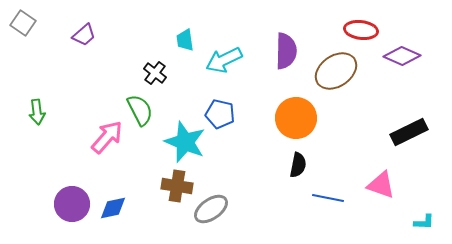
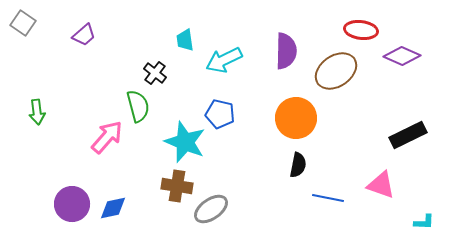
green semicircle: moved 2 px left, 4 px up; rotated 12 degrees clockwise
black rectangle: moved 1 px left, 3 px down
